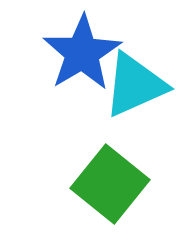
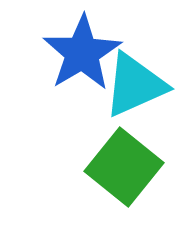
green square: moved 14 px right, 17 px up
